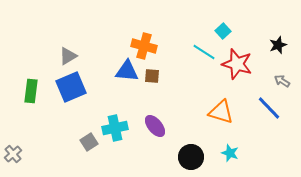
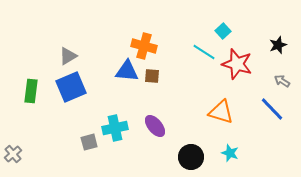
blue line: moved 3 px right, 1 px down
gray square: rotated 18 degrees clockwise
